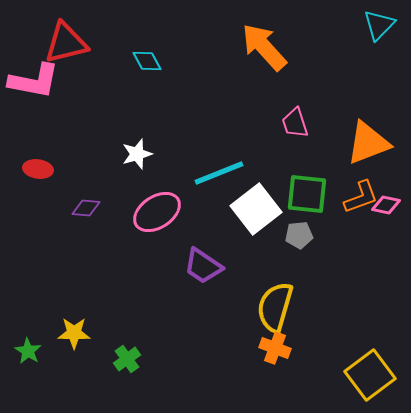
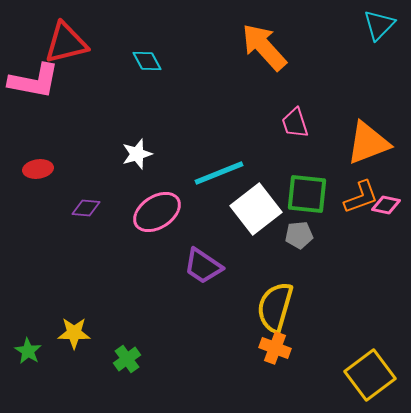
red ellipse: rotated 16 degrees counterclockwise
